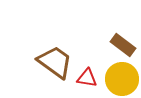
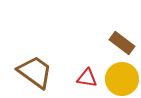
brown rectangle: moved 1 px left, 2 px up
brown trapezoid: moved 20 px left, 10 px down
